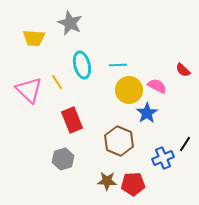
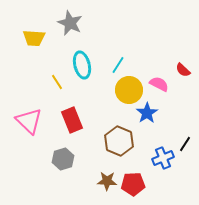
cyan line: rotated 54 degrees counterclockwise
pink semicircle: moved 2 px right, 2 px up
pink triangle: moved 31 px down
